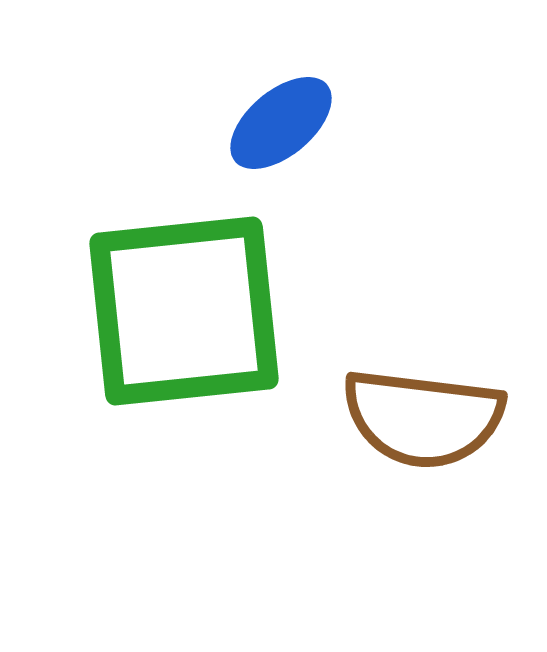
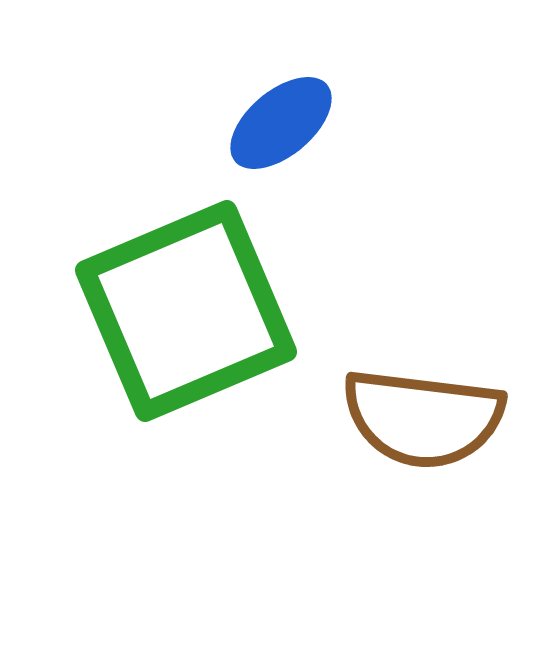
green square: moved 2 px right; rotated 17 degrees counterclockwise
